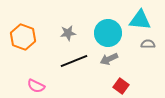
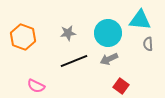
gray semicircle: rotated 96 degrees counterclockwise
